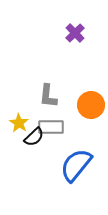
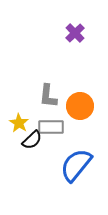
orange circle: moved 11 px left, 1 px down
black semicircle: moved 2 px left, 3 px down
